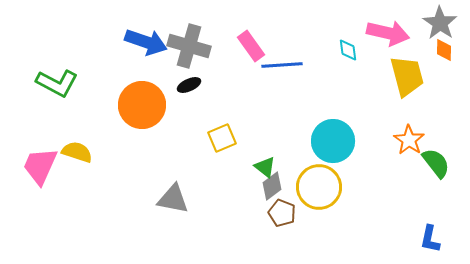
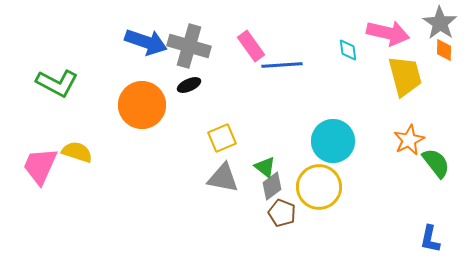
yellow trapezoid: moved 2 px left
orange star: rotated 12 degrees clockwise
gray triangle: moved 50 px right, 21 px up
